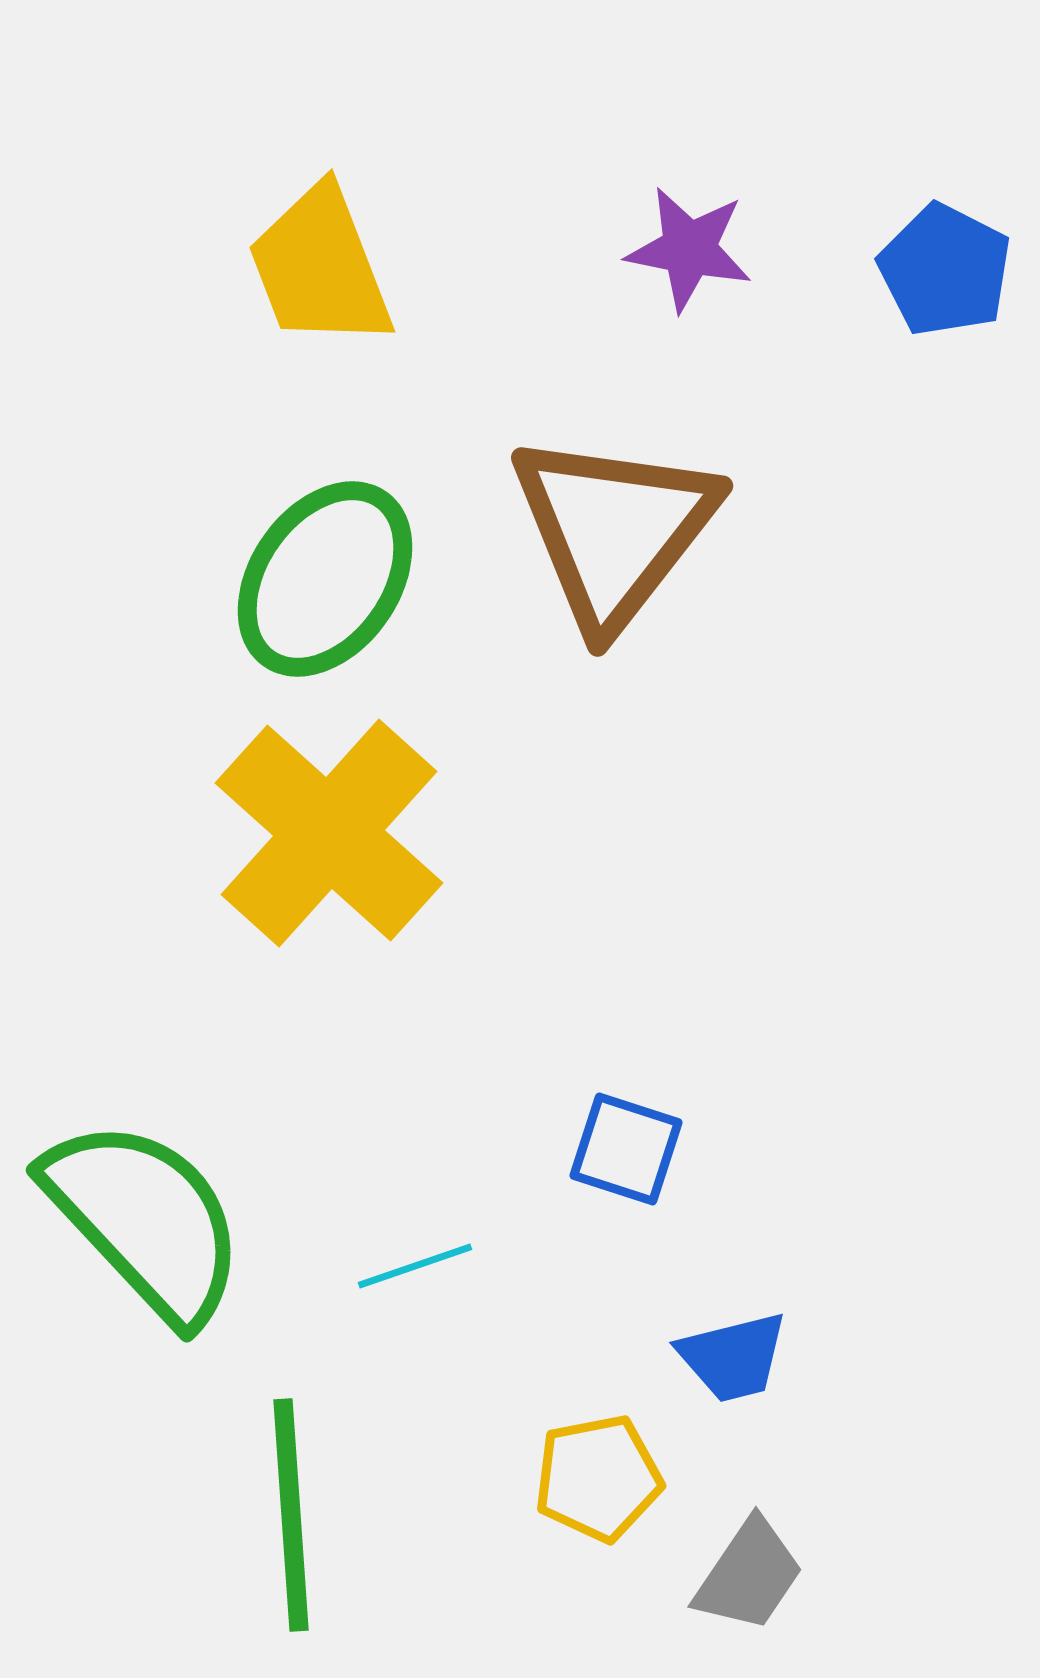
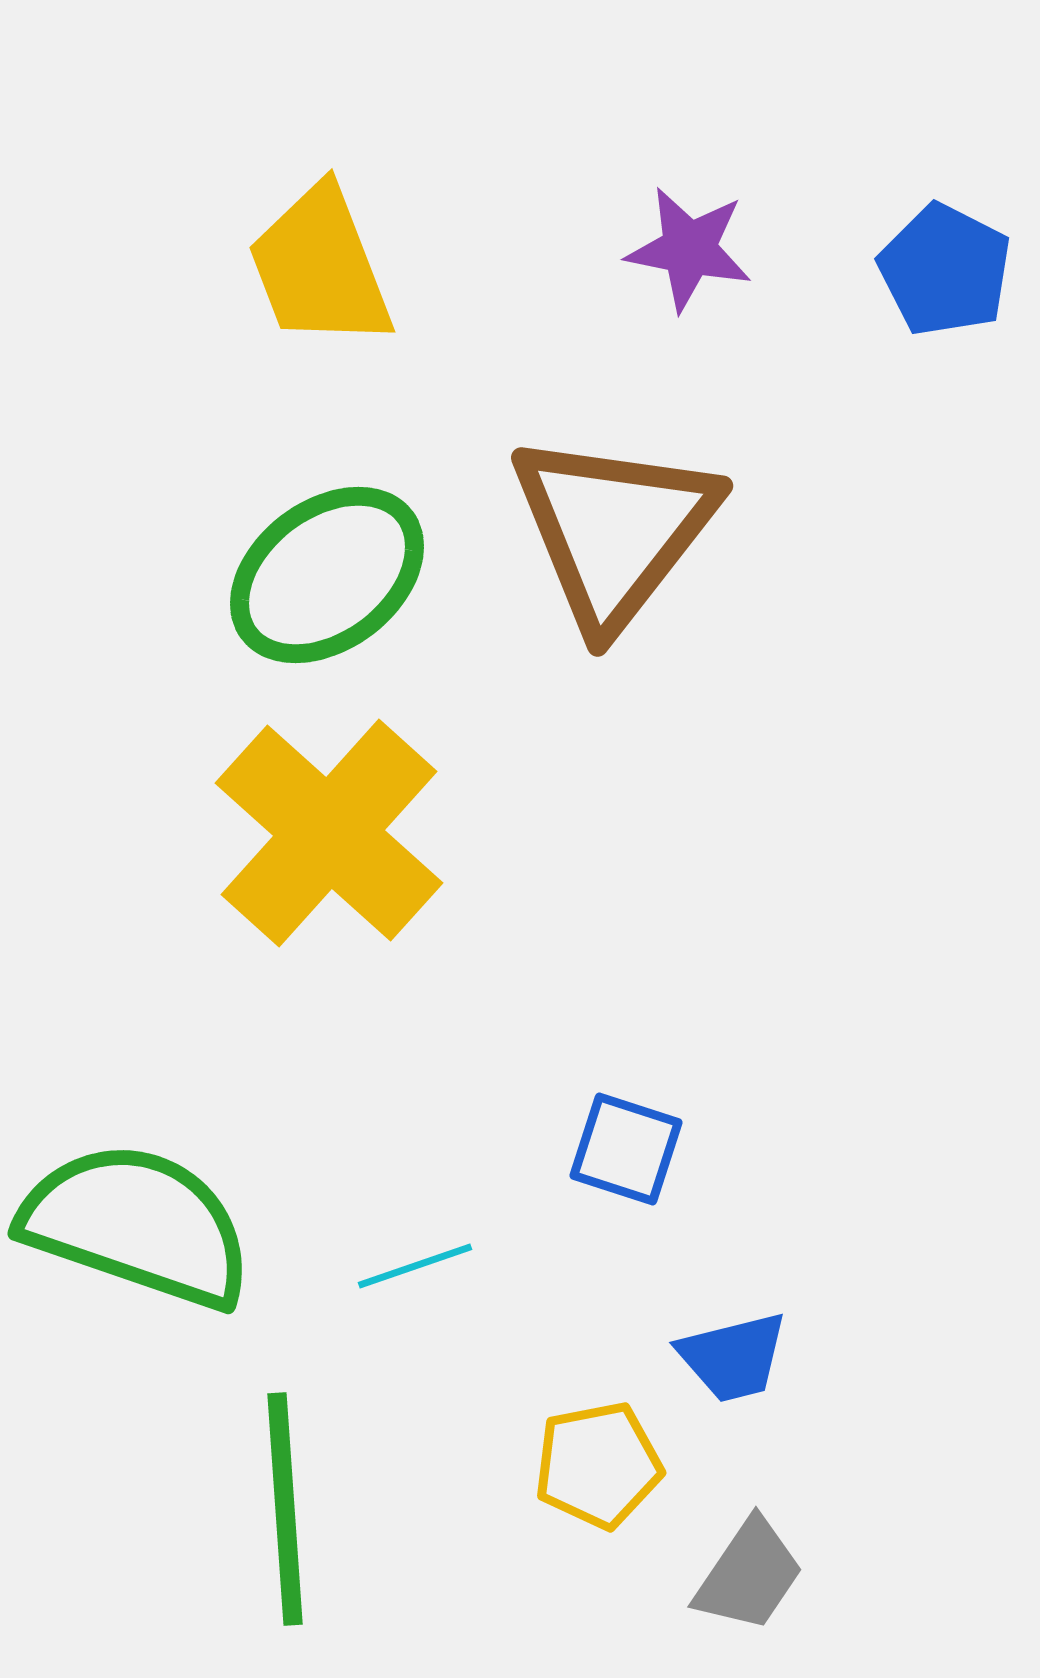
green ellipse: moved 2 px right, 4 px up; rotated 18 degrees clockwise
green semicircle: moved 8 px left, 5 px down; rotated 28 degrees counterclockwise
yellow pentagon: moved 13 px up
green line: moved 6 px left, 6 px up
